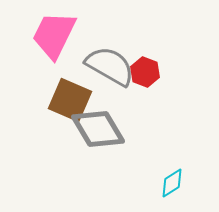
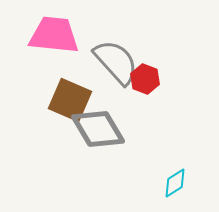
pink trapezoid: rotated 70 degrees clockwise
gray semicircle: moved 6 px right, 4 px up; rotated 18 degrees clockwise
red hexagon: moved 7 px down
cyan diamond: moved 3 px right
